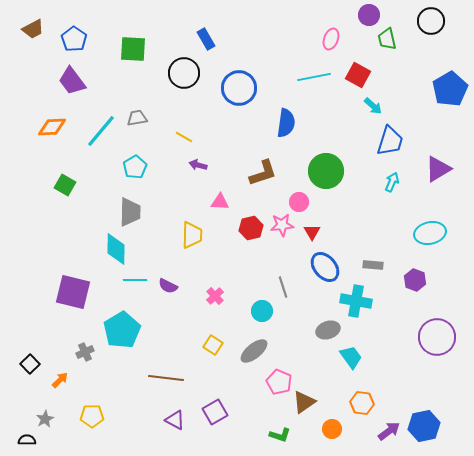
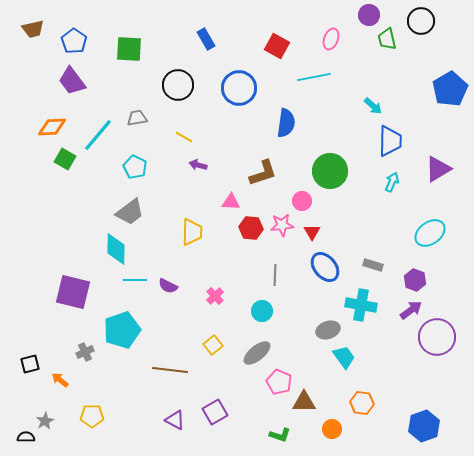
black circle at (431, 21): moved 10 px left
brown trapezoid at (33, 29): rotated 15 degrees clockwise
blue pentagon at (74, 39): moved 2 px down
green square at (133, 49): moved 4 px left
black circle at (184, 73): moved 6 px left, 12 px down
red square at (358, 75): moved 81 px left, 29 px up
cyan line at (101, 131): moved 3 px left, 4 px down
blue trapezoid at (390, 141): rotated 16 degrees counterclockwise
cyan pentagon at (135, 167): rotated 15 degrees counterclockwise
green circle at (326, 171): moved 4 px right
green square at (65, 185): moved 26 px up
pink triangle at (220, 202): moved 11 px right
pink circle at (299, 202): moved 3 px right, 1 px up
gray trapezoid at (130, 212): rotated 52 degrees clockwise
red hexagon at (251, 228): rotated 20 degrees clockwise
cyan ellipse at (430, 233): rotated 24 degrees counterclockwise
yellow trapezoid at (192, 235): moved 3 px up
gray rectangle at (373, 265): rotated 12 degrees clockwise
gray line at (283, 287): moved 8 px left, 12 px up; rotated 20 degrees clockwise
cyan cross at (356, 301): moved 5 px right, 4 px down
cyan pentagon at (122, 330): rotated 12 degrees clockwise
yellow square at (213, 345): rotated 18 degrees clockwise
gray ellipse at (254, 351): moved 3 px right, 2 px down
cyan trapezoid at (351, 357): moved 7 px left
black square at (30, 364): rotated 30 degrees clockwise
brown line at (166, 378): moved 4 px right, 8 px up
orange arrow at (60, 380): rotated 96 degrees counterclockwise
brown triangle at (304, 402): rotated 35 degrees clockwise
gray star at (45, 419): moved 2 px down
blue hexagon at (424, 426): rotated 8 degrees counterclockwise
purple arrow at (389, 431): moved 22 px right, 121 px up
black semicircle at (27, 440): moved 1 px left, 3 px up
